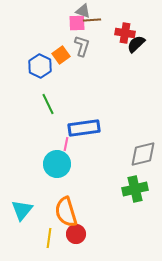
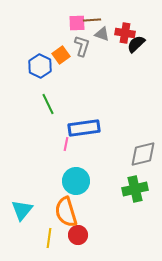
gray triangle: moved 19 px right, 23 px down
cyan circle: moved 19 px right, 17 px down
red circle: moved 2 px right, 1 px down
